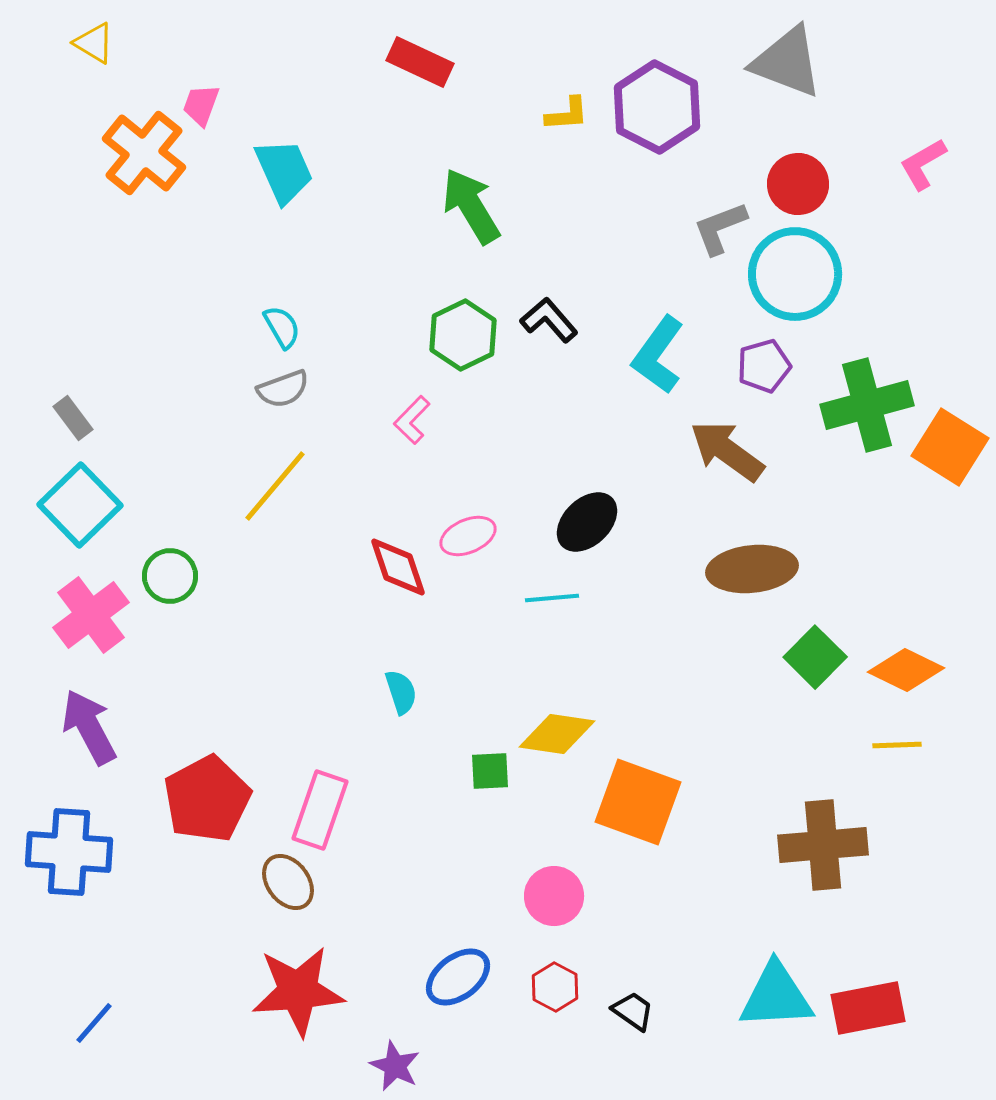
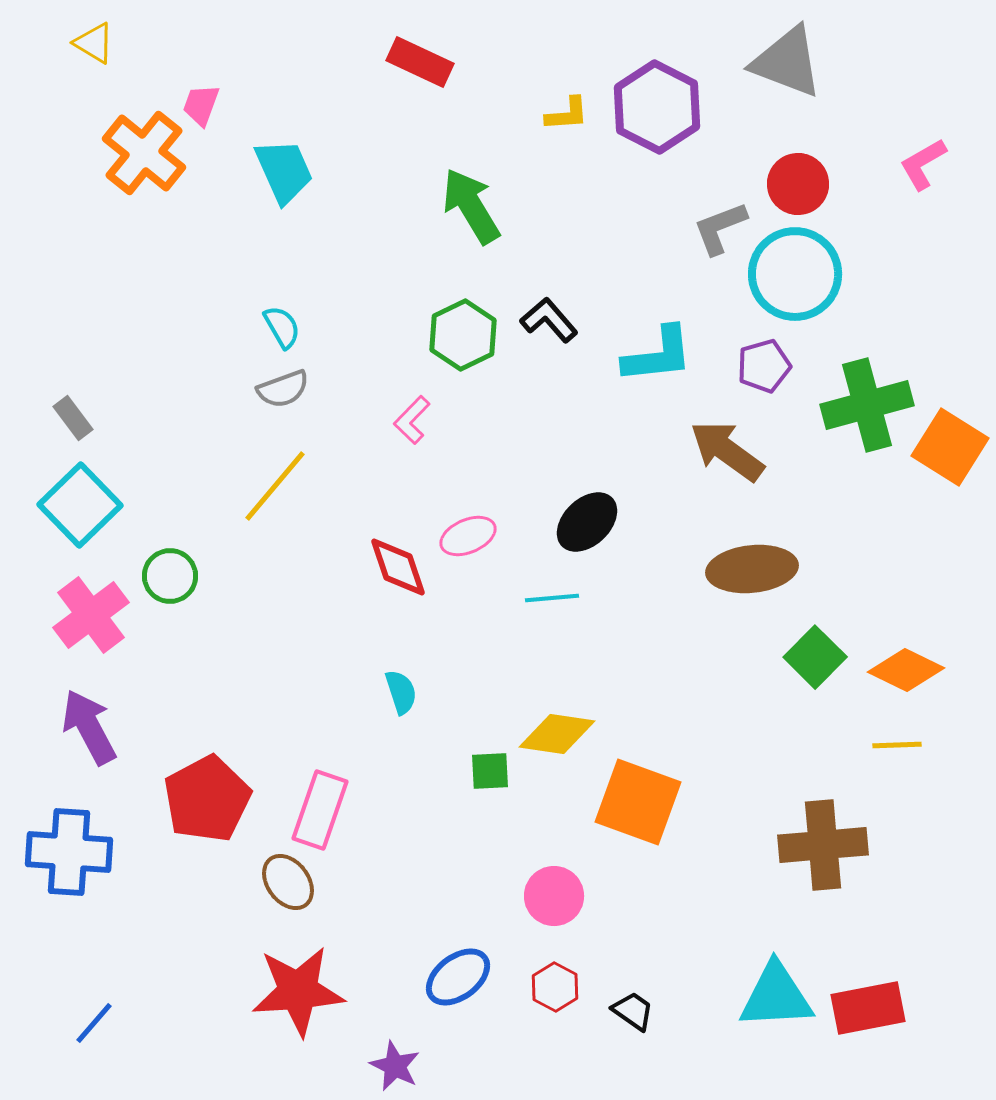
cyan L-shape at (658, 355): rotated 132 degrees counterclockwise
